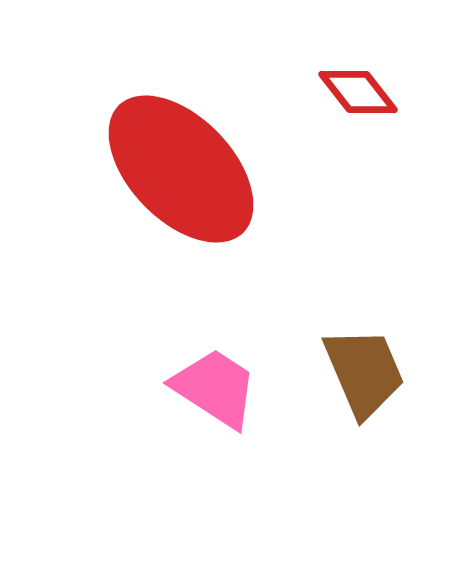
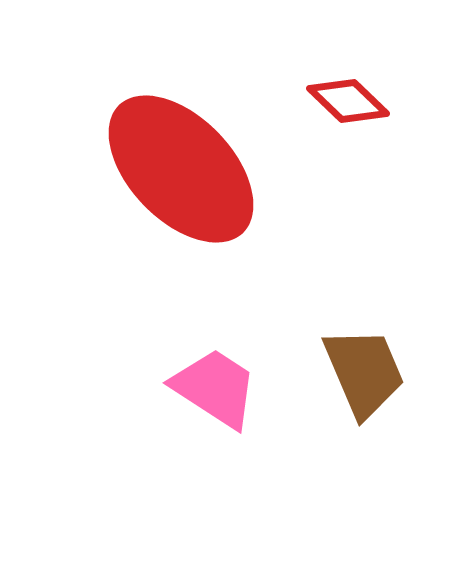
red diamond: moved 10 px left, 9 px down; rotated 8 degrees counterclockwise
